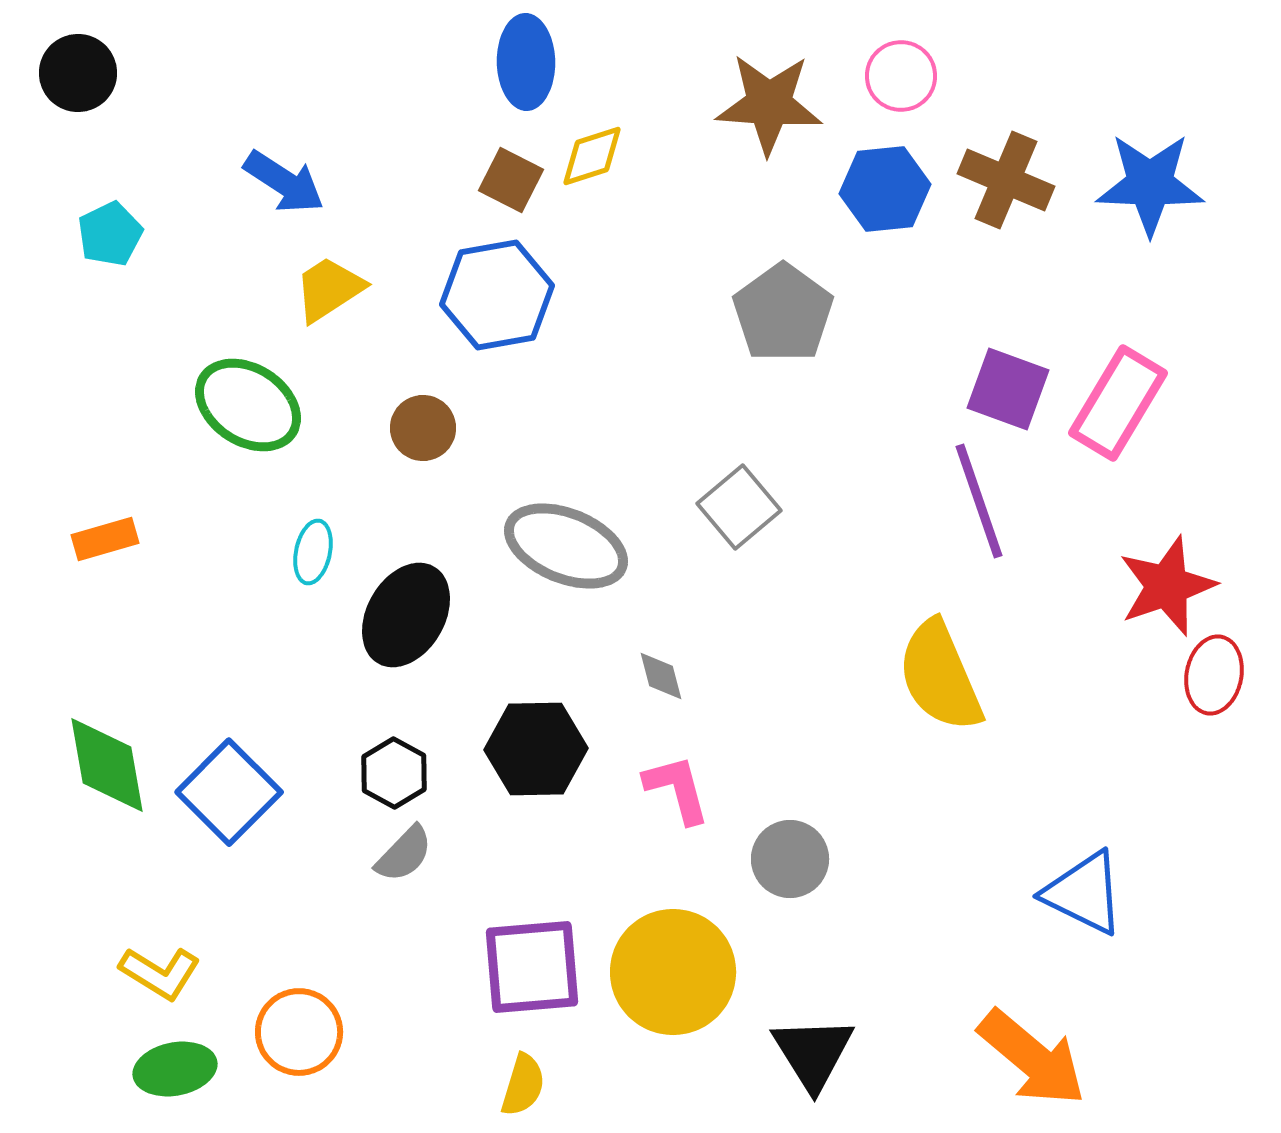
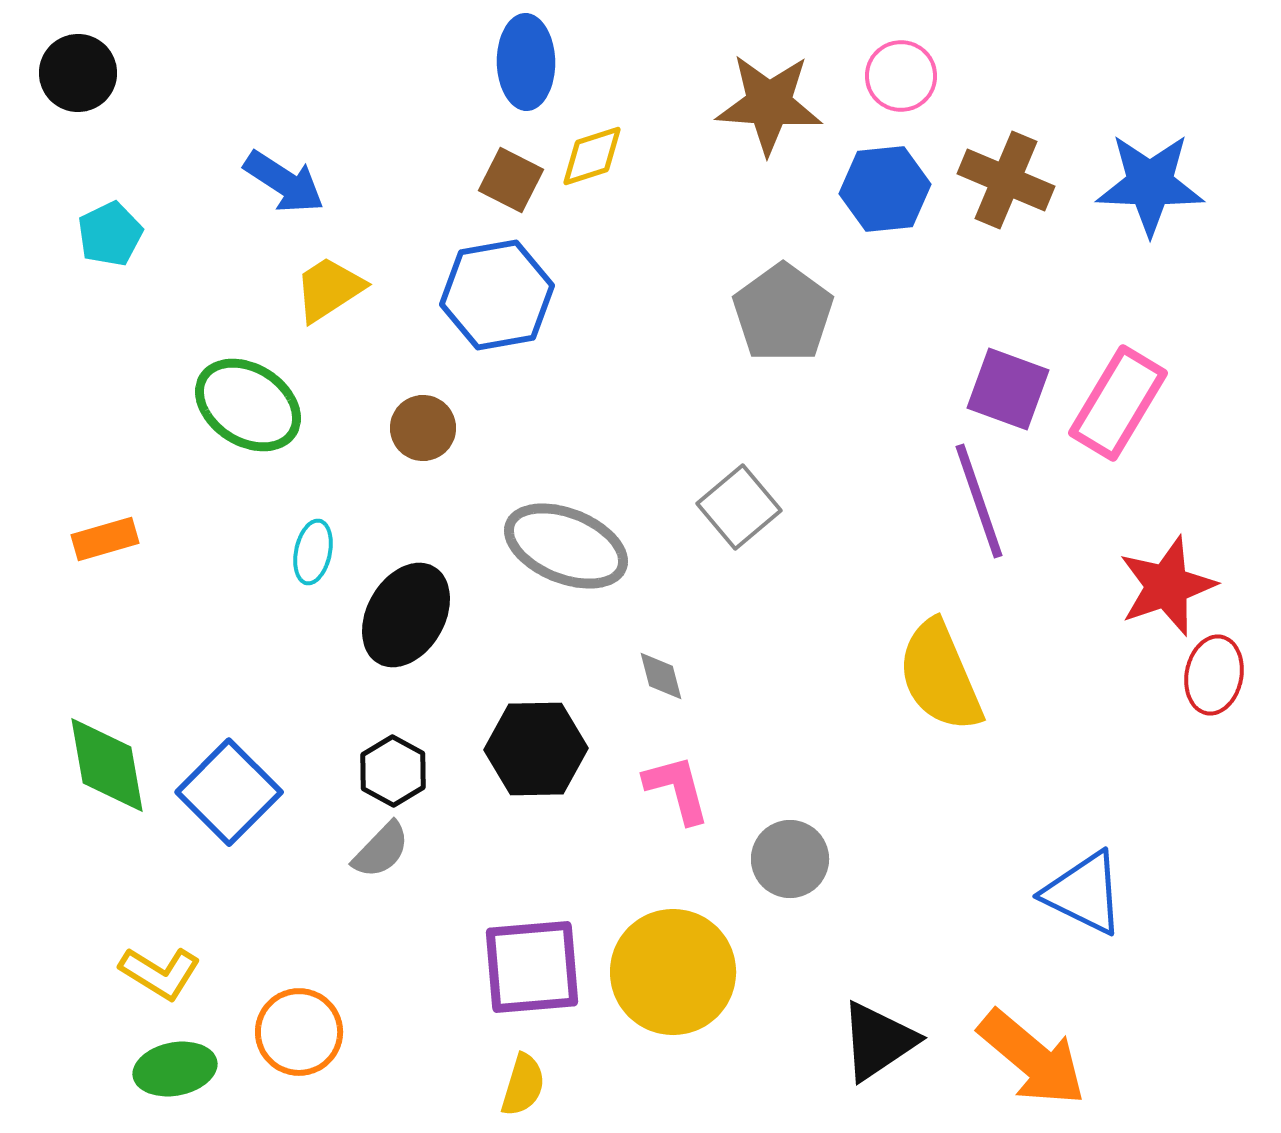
black hexagon at (394, 773): moved 1 px left, 2 px up
gray semicircle at (404, 854): moved 23 px left, 4 px up
black triangle at (813, 1053): moved 65 px right, 12 px up; rotated 28 degrees clockwise
